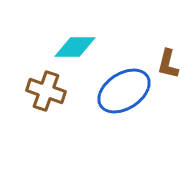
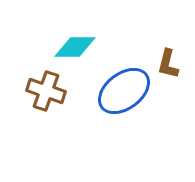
blue ellipse: rotated 4 degrees counterclockwise
